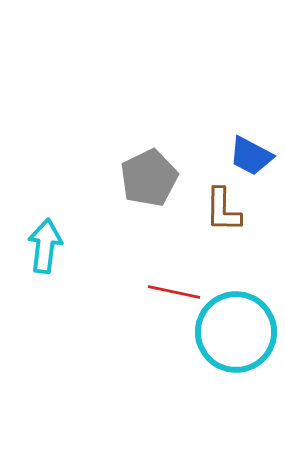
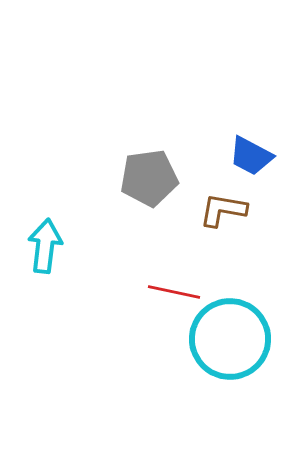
gray pentagon: rotated 18 degrees clockwise
brown L-shape: rotated 99 degrees clockwise
cyan circle: moved 6 px left, 7 px down
